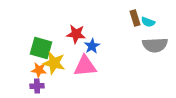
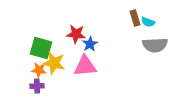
blue star: moved 2 px left, 2 px up
